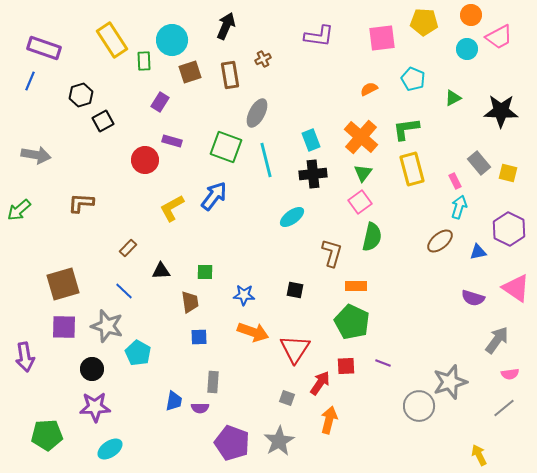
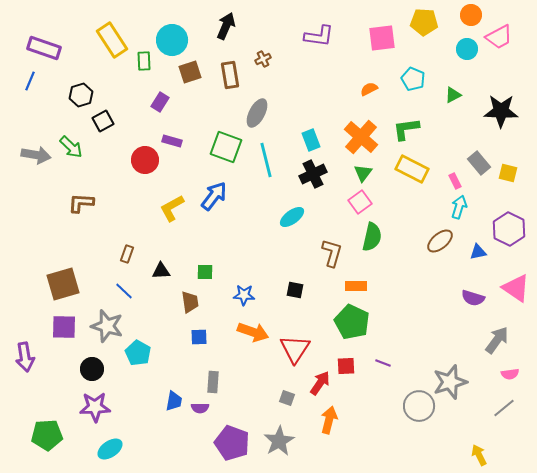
green triangle at (453, 98): moved 3 px up
yellow rectangle at (412, 169): rotated 48 degrees counterclockwise
black cross at (313, 174): rotated 20 degrees counterclockwise
green arrow at (19, 210): moved 52 px right, 63 px up; rotated 95 degrees counterclockwise
brown rectangle at (128, 248): moved 1 px left, 6 px down; rotated 24 degrees counterclockwise
